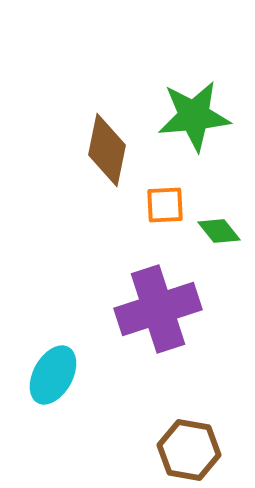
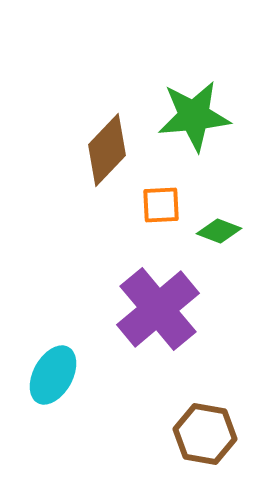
brown diamond: rotated 32 degrees clockwise
orange square: moved 4 px left
green diamond: rotated 30 degrees counterclockwise
purple cross: rotated 22 degrees counterclockwise
brown hexagon: moved 16 px right, 16 px up
